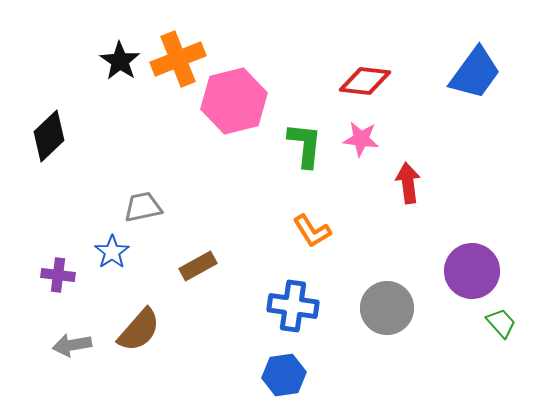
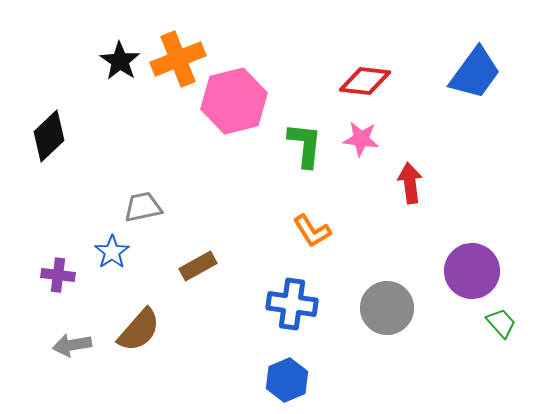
red arrow: moved 2 px right
blue cross: moved 1 px left, 2 px up
blue hexagon: moved 3 px right, 5 px down; rotated 15 degrees counterclockwise
